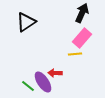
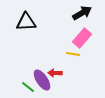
black arrow: rotated 36 degrees clockwise
black triangle: rotated 30 degrees clockwise
yellow line: moved 2 px left; rotated 16 degrees clockwise
purple ellipse: moved 1 px left, 2 px up
green line: moved 1 px down
